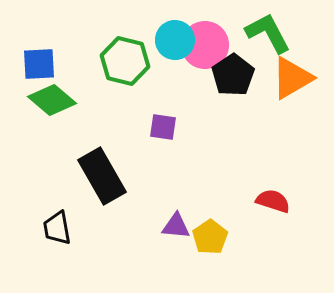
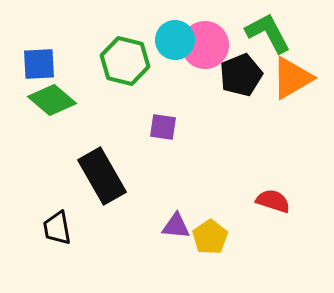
black pentagon: moved 8 px right; rotated 12 degrees clockwise
